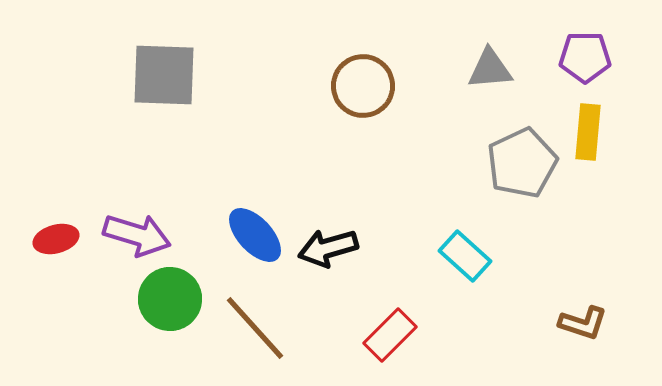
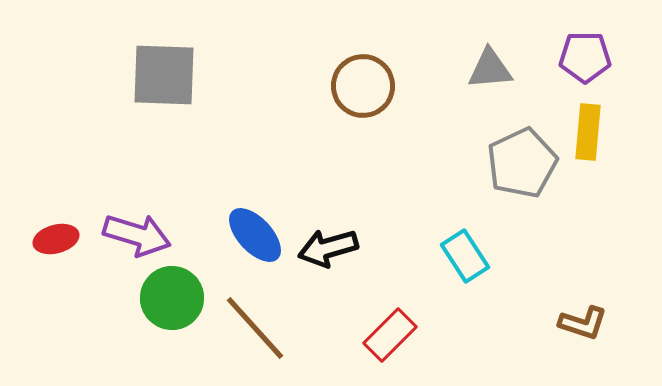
cyan rectangle: rotated 15 degrees clockwise
green circle: moved 2 px right, 1 px up
